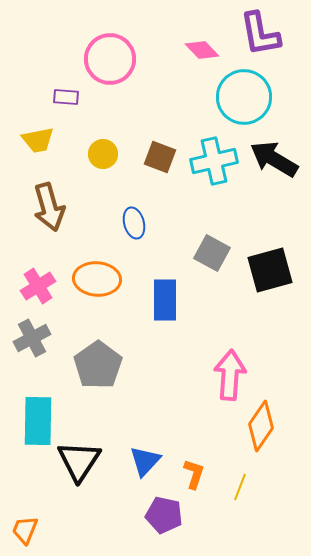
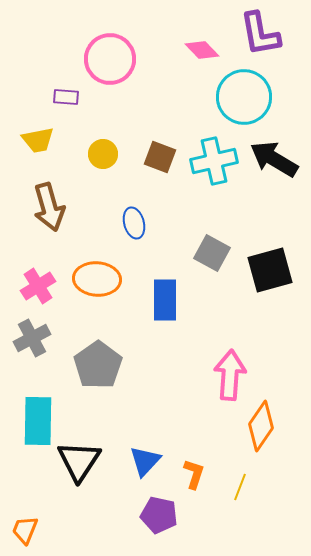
purple pentagon: moved 5 px left
